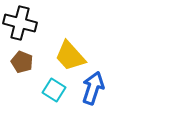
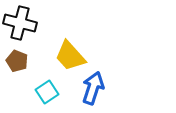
brown pentagon: moved 5 px left, 1 px up
cyan square: moved 7 px left, 2 px down; rotated 25 degrees clockwise
